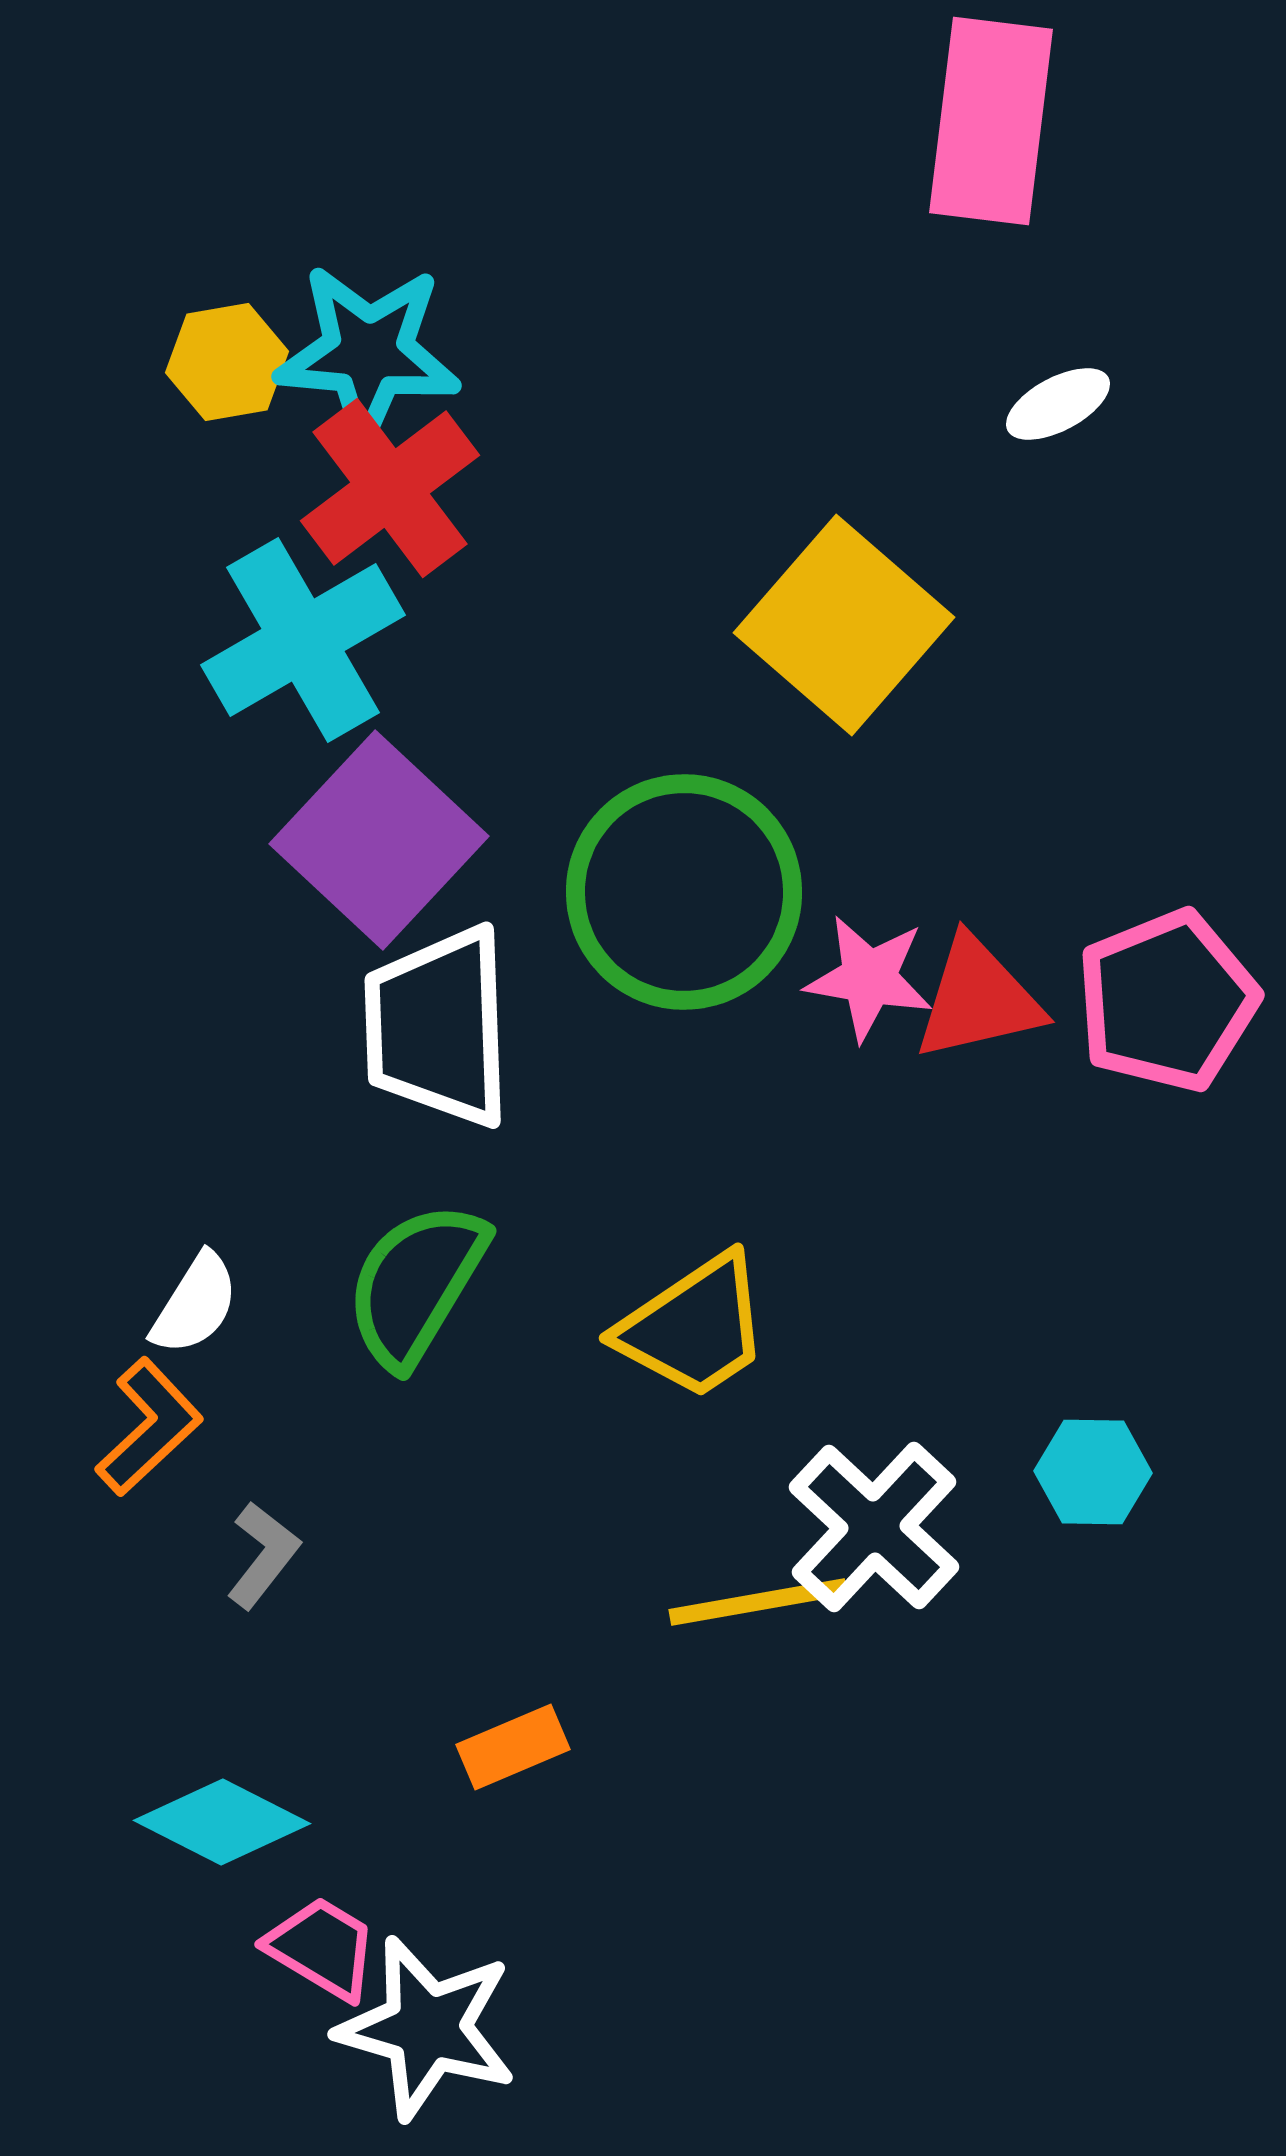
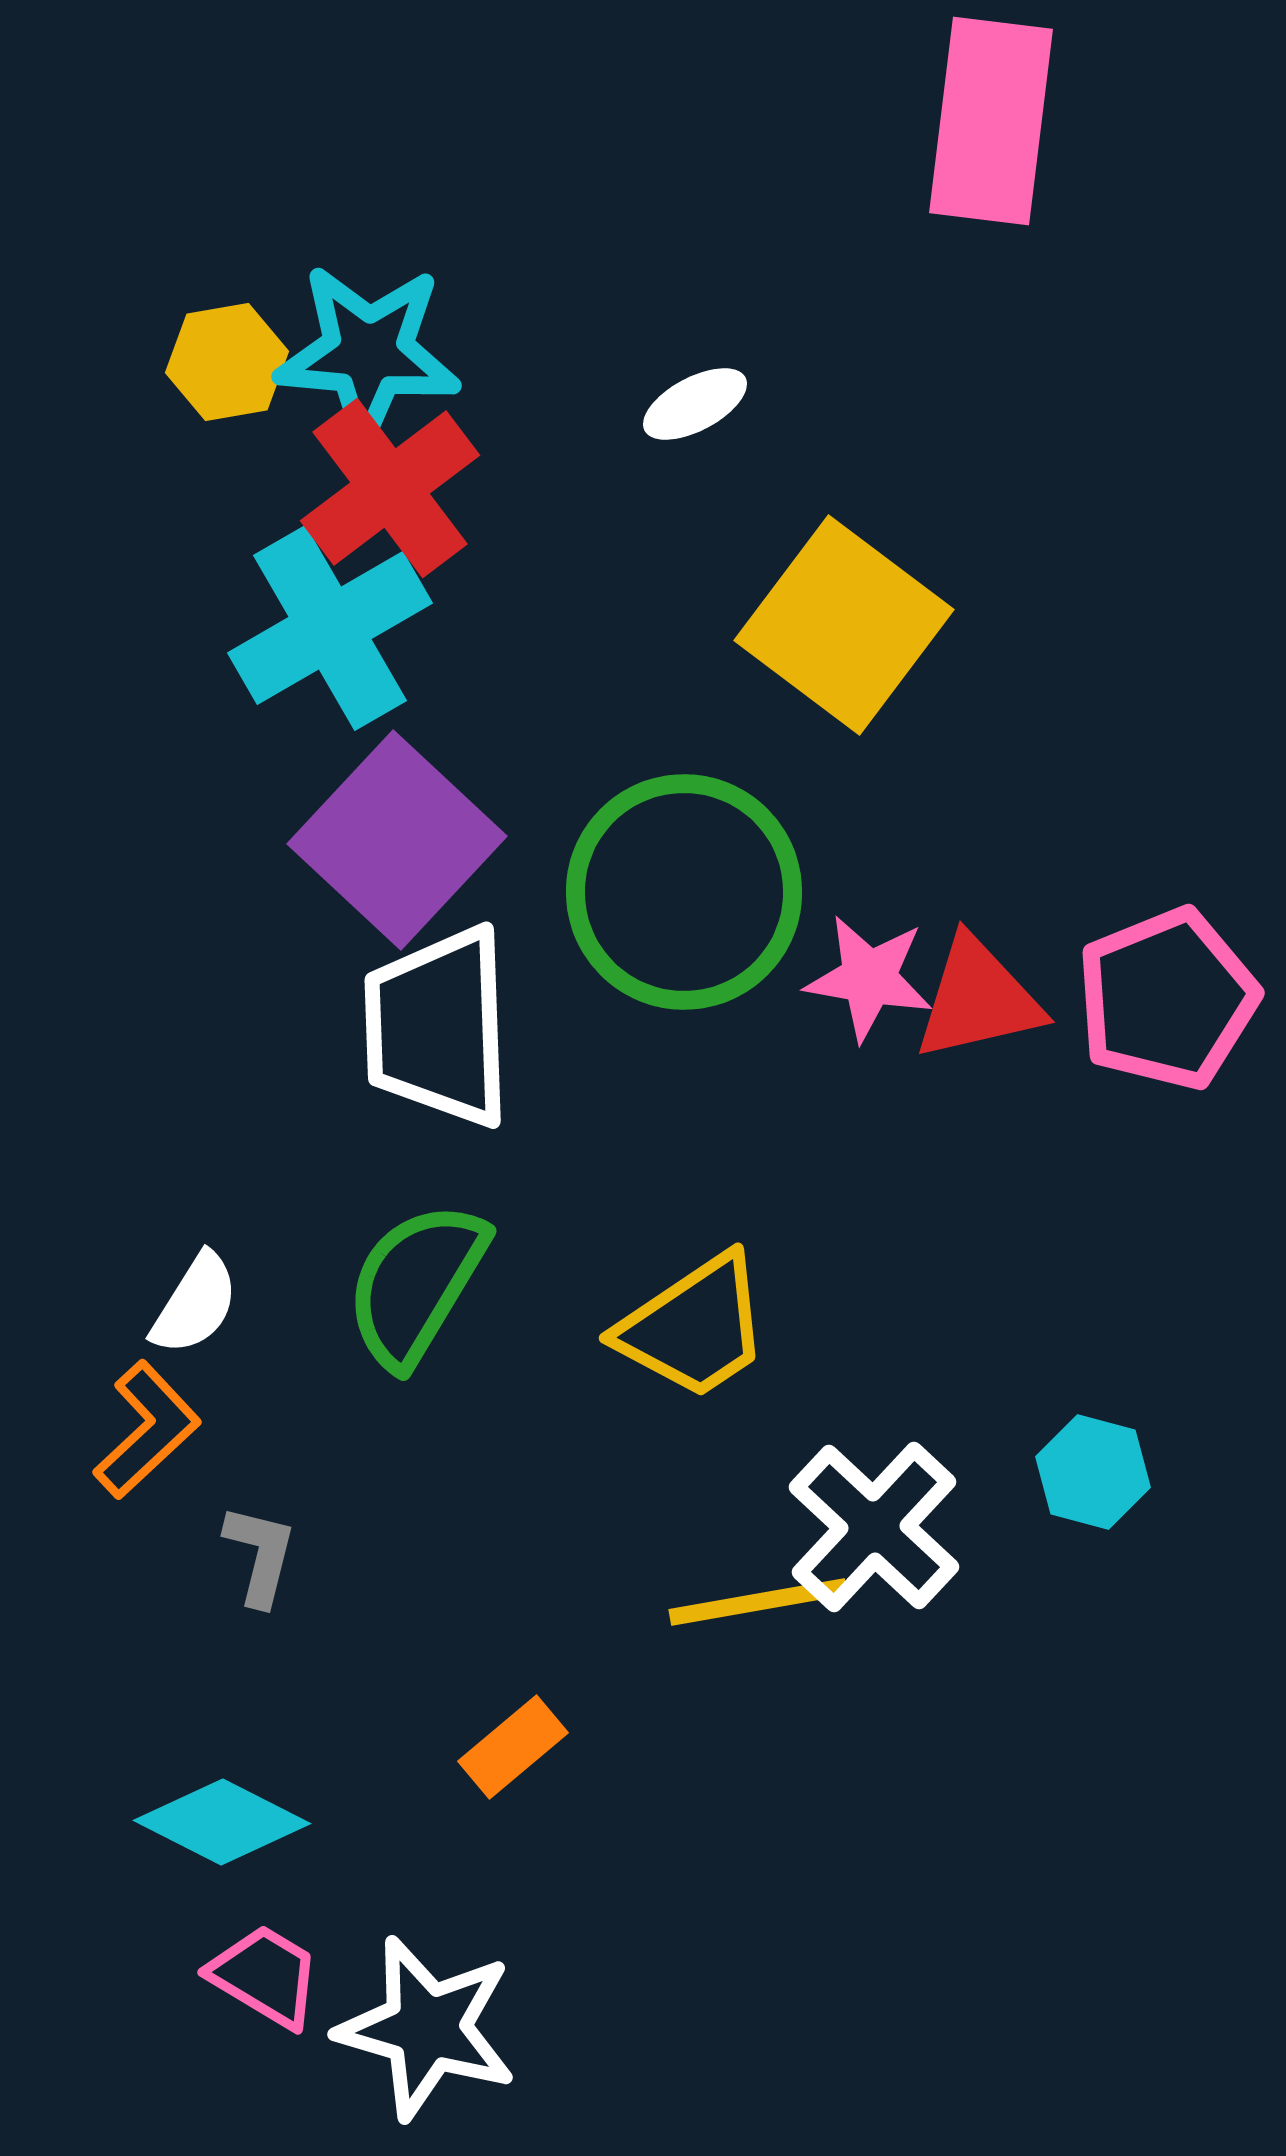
white ellipse: moved 363 px left
yellow square: rotated 4 degrees counterclockwise
cyan cross: moved 27 px right, 12 px up
purple square: moved 18 px right
pink pentagon: moved 2 px up
orange L-shape: moved 2 px left, 3 px down
cyan hexagon: rotated 14 degrees clockwise
gray L-shape: moved 3 px left; rotated 24 degrees counterclockwise
orange rectangle: rotated 17 degrees counterclockwise
pink trapezoid: moved 57 px left, 28 px down
